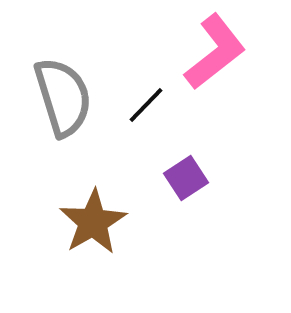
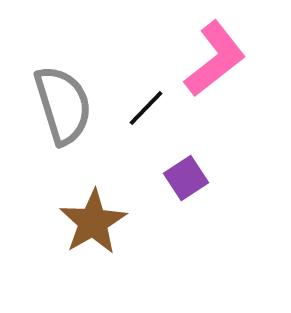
pink L-shape: moved 7 px down
gray semicircle: moved 8 px down
black line: moved 3 px down
